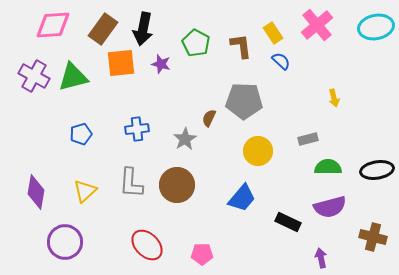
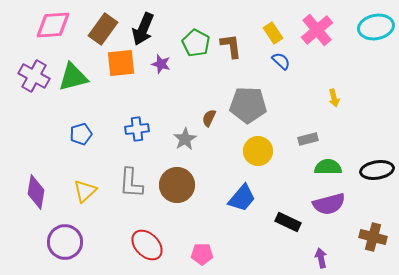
pink cross: moved 5 px down
black arrow: rotated 12 degrees clockwise
brown L-shape: moved 10 px left
gray pentagon: moved 4 px right, 4 px down
purple semicircle: moved 1 px left, 3 px up
